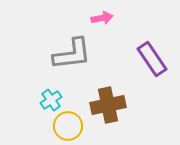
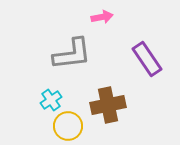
pink arrow: moved 1 px up
purple rectangle: moved 5 px left
